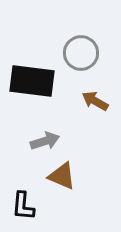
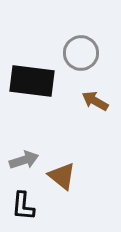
gray arrow: moved 21 px left, 19 px down
brown triangle: rotated 16 degrees clockwise
